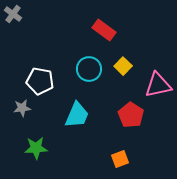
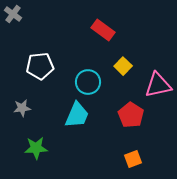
red rectangle: moved 1 px left
cyan circle: moved 1 px left, 13 px down
white pentagon: moved 15 px up; rotated 16 degrees counterclockwise
orange square: moved 13 px right
